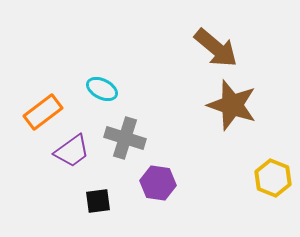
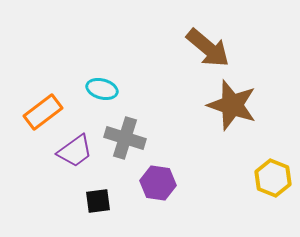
brown arrow: moved 8 px left
cyan ellipse: rotated 12 degrees counterclockwise
purple trapezoid: moved 3 px right
